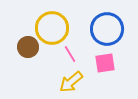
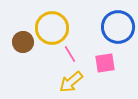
blue circle: moved 11 px right, 2 px up
brown circle: moved 5 px left, 5 px up
